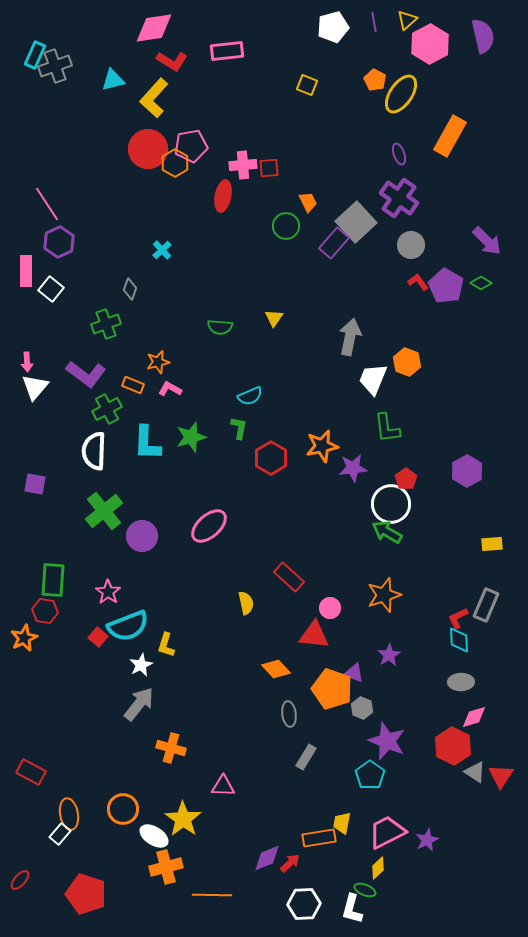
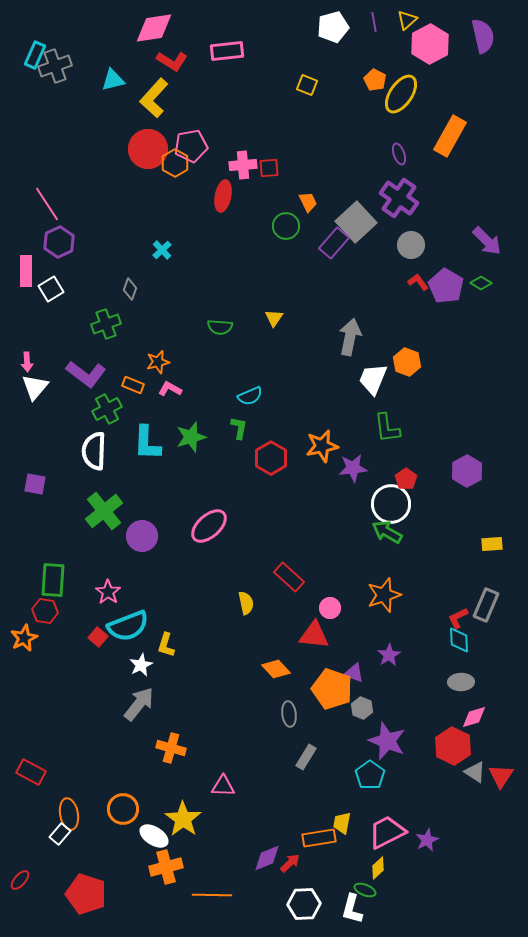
white square at (51, 289): rotated 20 degrees clockwise
